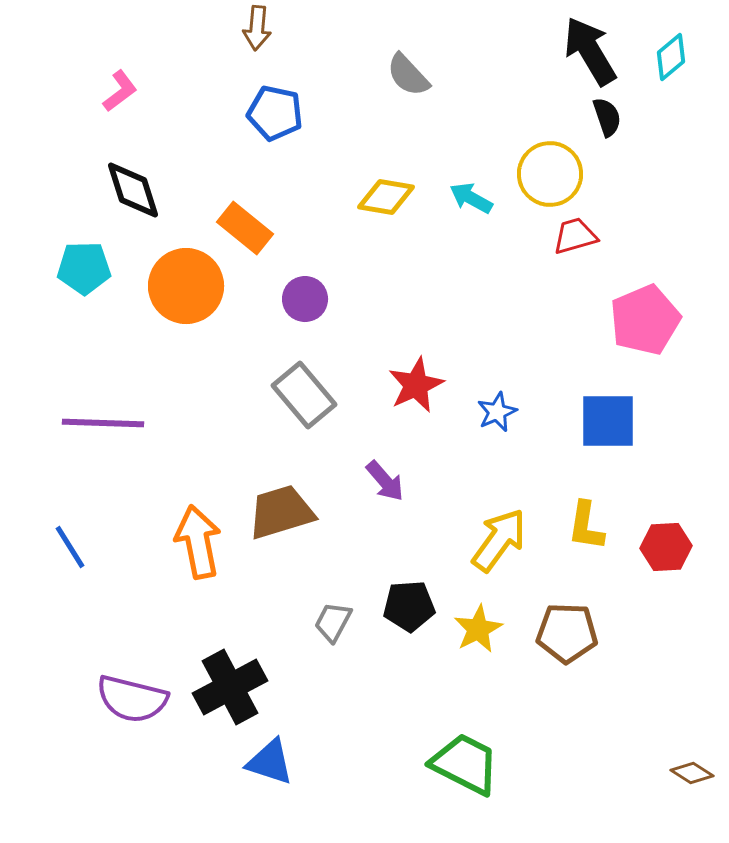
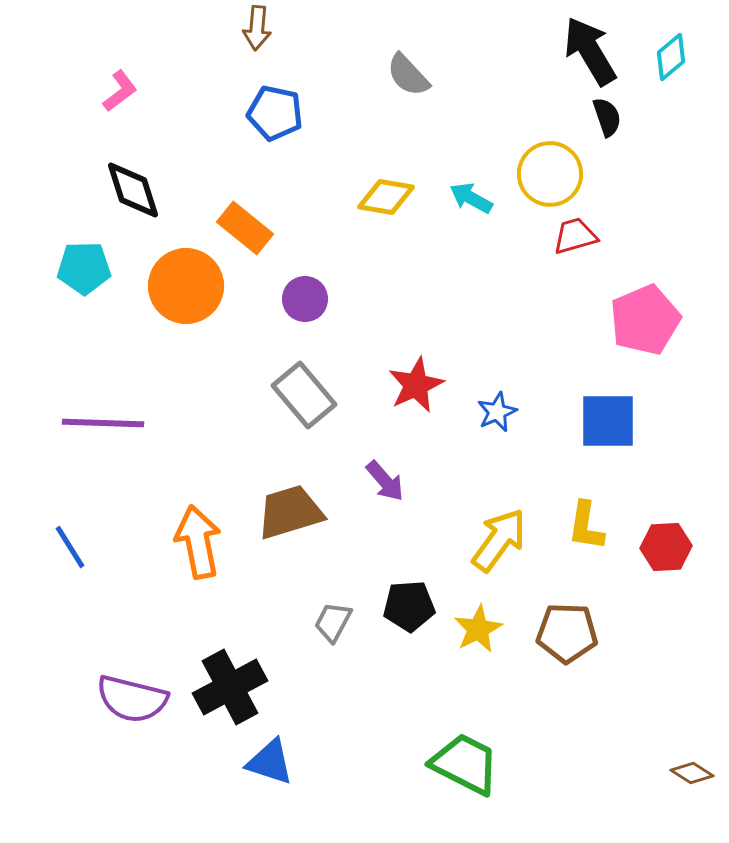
brown trapezoid: moved 9 px right
